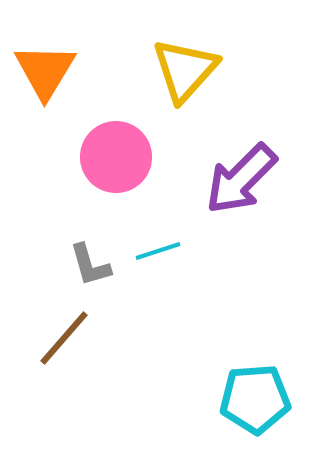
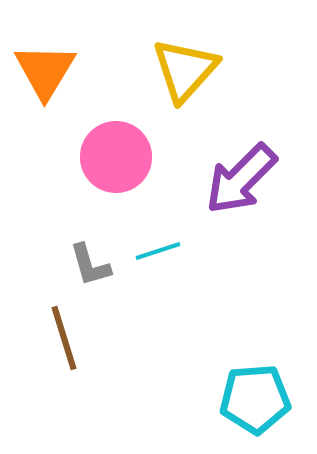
brown line: rotated 58 degrees counterclockwise
